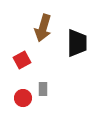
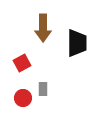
brown arrow: rotated 16 degrees counterclockwise
red square: moved 3 px down
